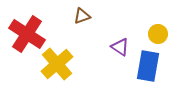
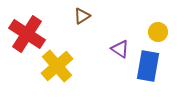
brown triangle: rotated 12 degrees counterclockwise
yellow circle: moved 2 px up
purple triangle: moved 2 px down
yellow cross: moved 2 px down
